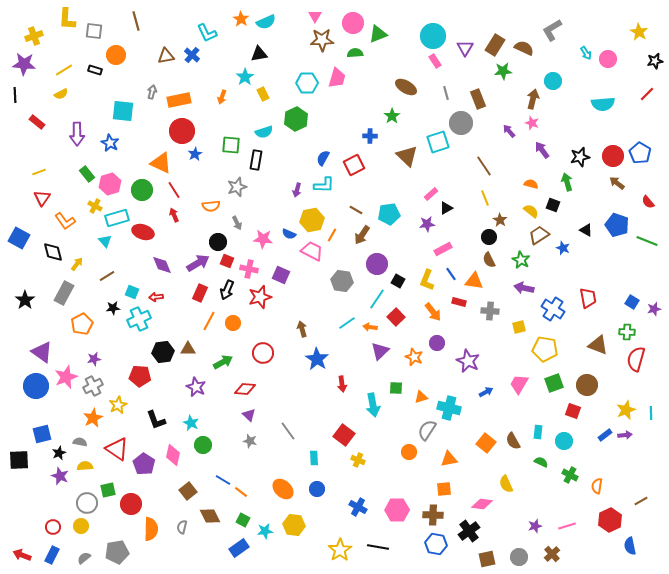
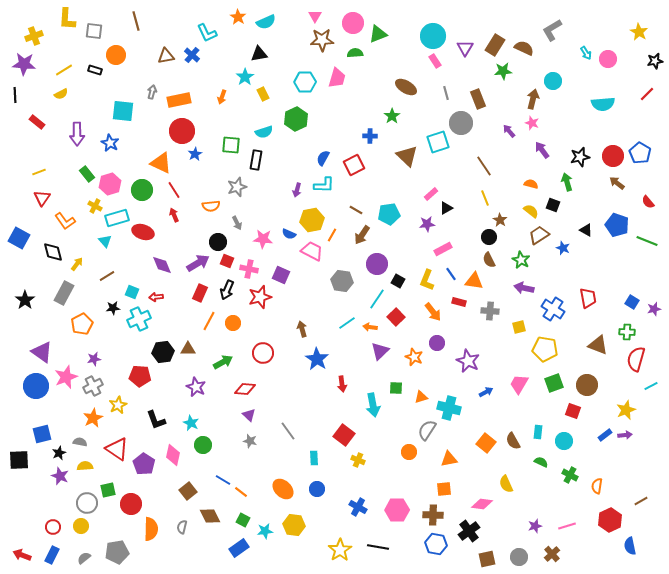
orange star at (241, 19): moved 3 px left, 2 px up
cyan hexagon at (307, 83): moved 2 px left, 1 px up
cyan line at (651, 413): moved 27 px up; rotated 64 degrees clockwise
